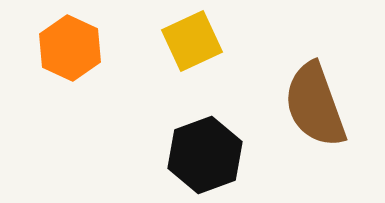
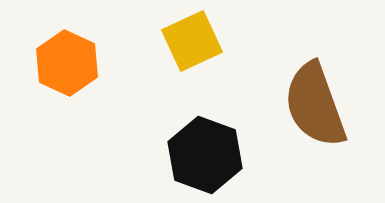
orange hexagon: moved 3 px left, 15 px down
black hexagon: rotated 20 degrees counterclockwise
